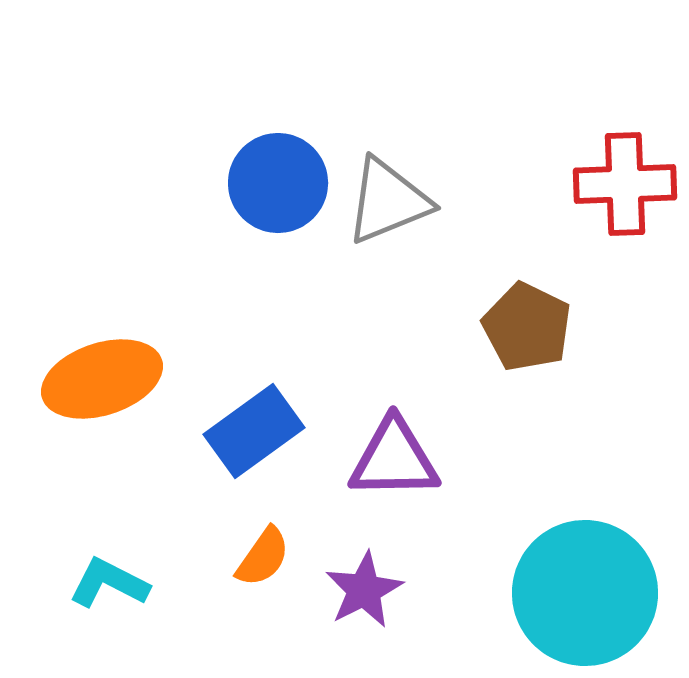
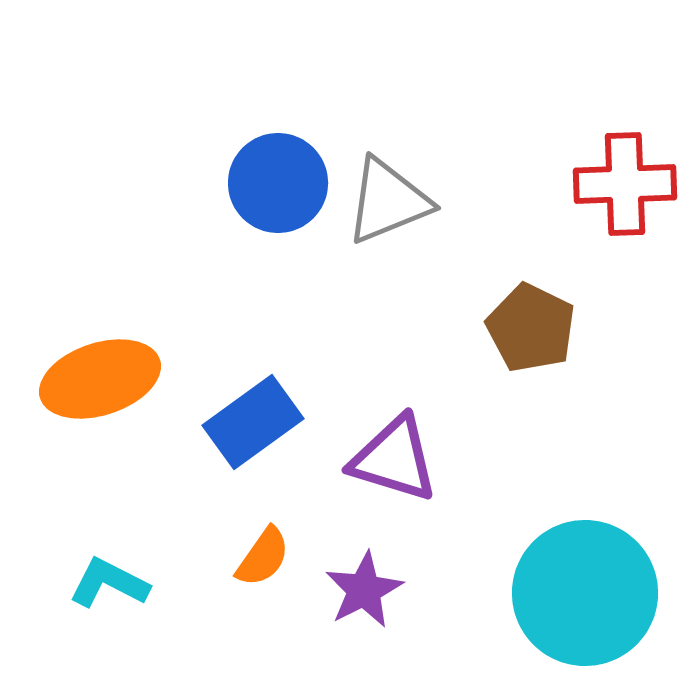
brown pentagon: moved 4 px right, 1 px down
orange ellipse: moved 2 px left
blue rectangle: moved 1 px left, 9 px up
purple triangle: rotated 18 degrees clockwise
